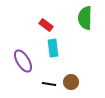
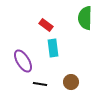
black line: moved 9 px left
